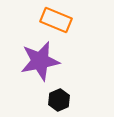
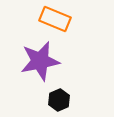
orange rectangle: moved 1 px left, 1 px up
